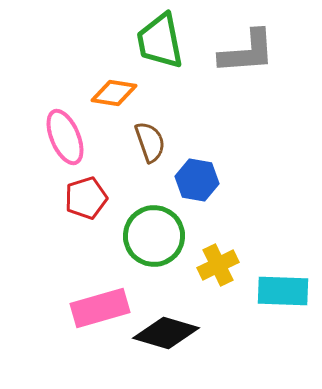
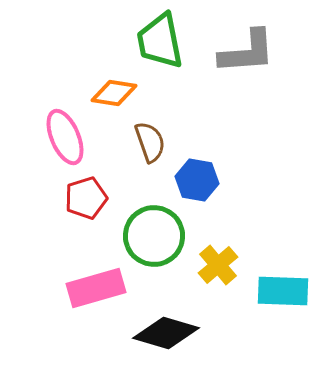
yellow cross: rotated 15 degrees counterclockwise
pink rectangle: moved 4 px left, 20 px up
